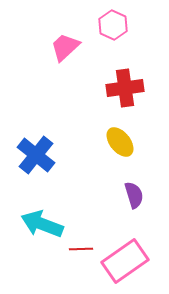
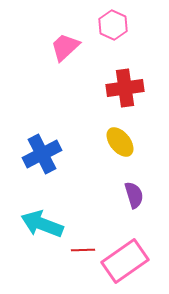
blue cross: moved 6 px right, 1 px up; rotated 24 degrees clockwise
red line: moved 2 px right, 1 px down
